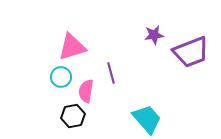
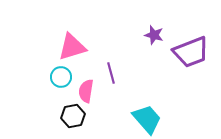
purple star: rotated 24 degrees clockwise
